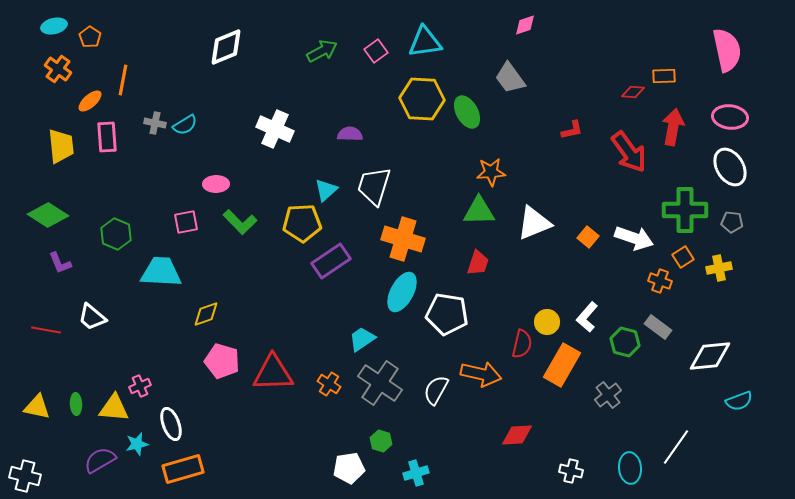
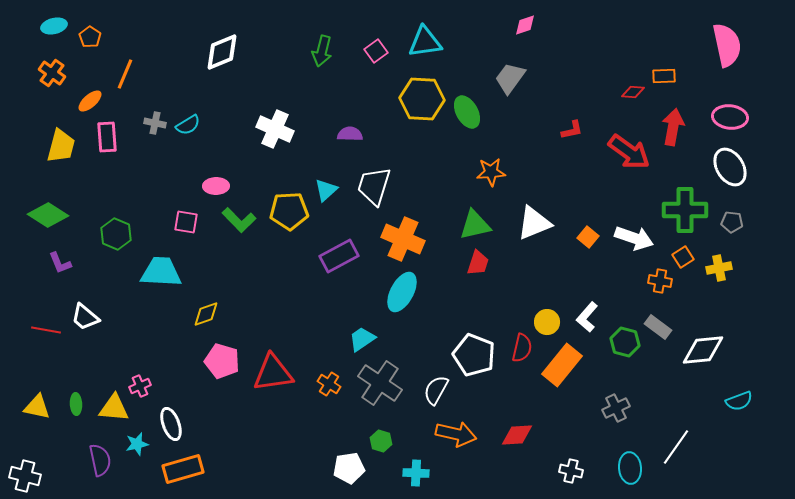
white diamond at (226, 47): moved 4 px left, 5 px down
pink semicircle at (727, 50): moved 5 px up
green arrow at (322, 51): rotated 132 degrees clockwise
orange cross at (58, 69): moved 6 px left, 4 px down
gray trapezoid at (510, 78): rotated 72 degrees clockwise
orange line at (123, 80): moved 2 px right, 6 px up; rotated 12 degrees clockwise
cyan semicircle at (185, 125): moved 3 px right
yellow trapezoid at (61, 146): rotated 21 degrees clockwise
red arrow at (629, 152): rotated 18 degrees counterclockwise
pink ellipse at (216, 184): moved 2 px down
green triangle at (479, 211): moved 4 px left, 14 px down; rotated 12 degrees counterclockwise
pink square at (186, 222): rotated 20 degrees clockwise
green L-shape at (240, 222): moved 1 px left, 2 px up
yellow pentagon at (302, 223): moved 13 px left, 12 px up
orange cross at (403, 239): rotated 6 degrees clockwise
purple rectangle at (331, 261): moved 8 px right, 5 px up; rotated 6 degrees clockwise
orange cross at (660, 281): rotated 10 degrees counterclockwise
white pentagon at (447, 314): moved 27 px right, 41 px down; rotated 12 degrees clockwise
white trapezoid at (92, 317): moved 7 px left
red semicircle at (522, 344): moved 4 px down
white diamond at (710, 356): moved 7 px left, 6 px up
orange rectangle at (562, 365): rotated 9 degrees clockwise
red triangle at (273, 373): rotated 6 degrees counterclockwise
orange arrow at (481, 374): moved 25 px left, 60 px down
gray cross at (608, 395): moved 8 px right, 13 px down; rotated 12 degrees clockwise
purple semicircle at (100, 460): rotated 108 degrees clockwise
cyan cross at (416, 473): rotated 20 degrees clockwise
